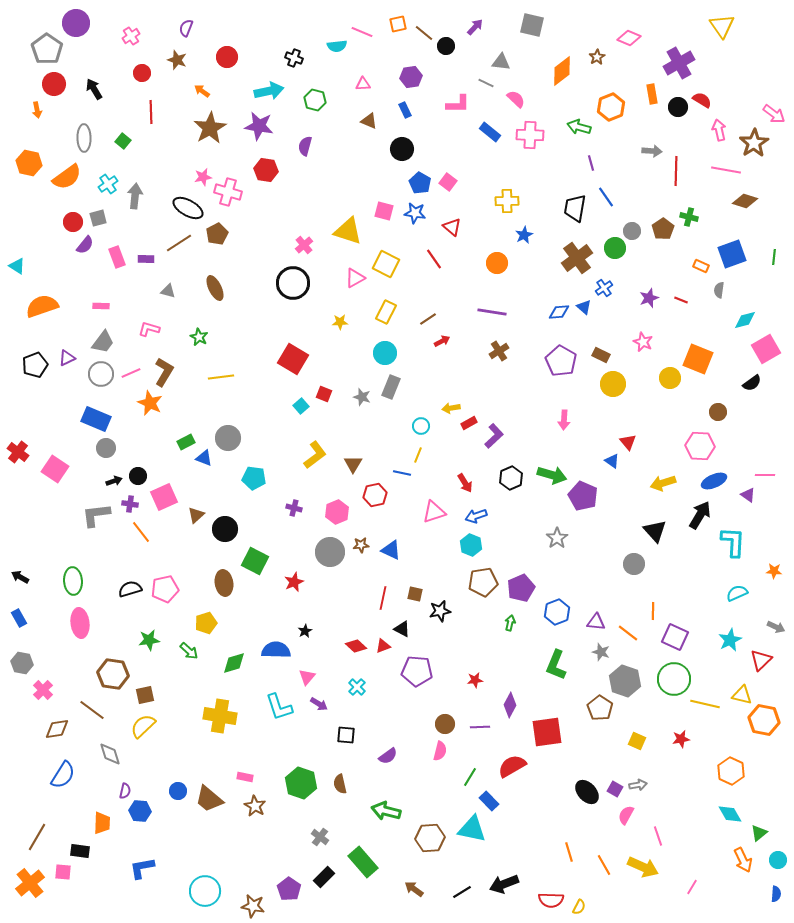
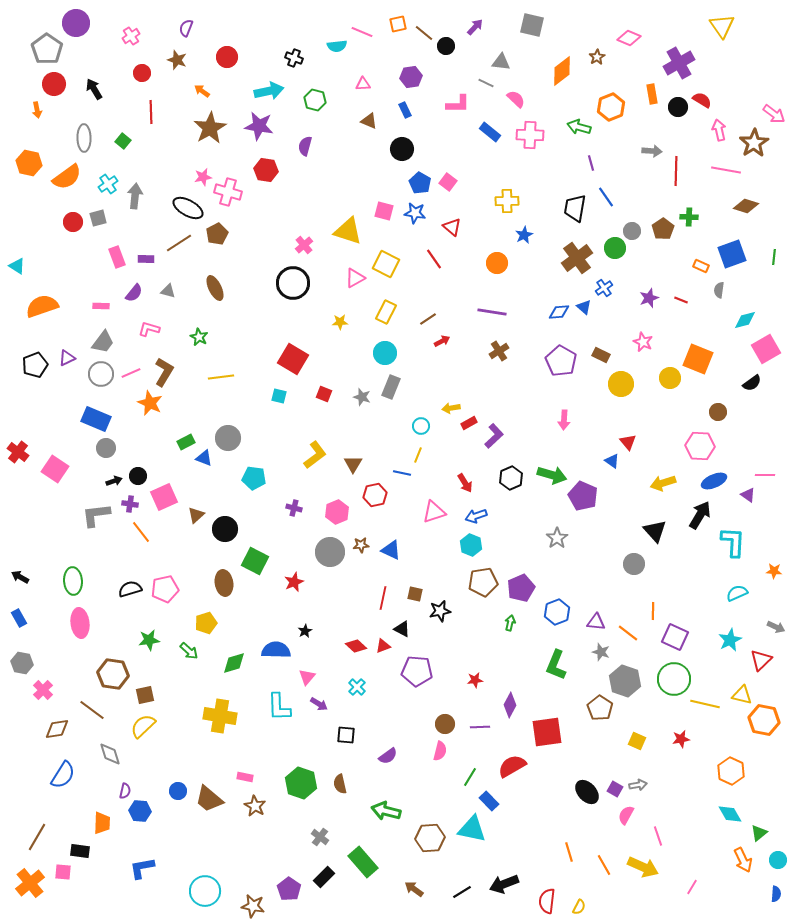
brown diamond at (745, 201): moved 1 px right, 5 px down
green cross at (689, 217): rotated 12 degrees counterclockwise
purple semicircle at (85, 245): moved 49 px right, 48 px down
yellow circle at (613, 384): moved 8 px right
cyan square at (301, 406): moved 22 px left, 10 px up; rotated 35 degrees counterclockwise
cyan L-shape at (279, 707): rotated 16 degrees clockwise
red semicircle at (551, 900): moved 4 px left, 1 px down; rotated 95 degrees clockwise
